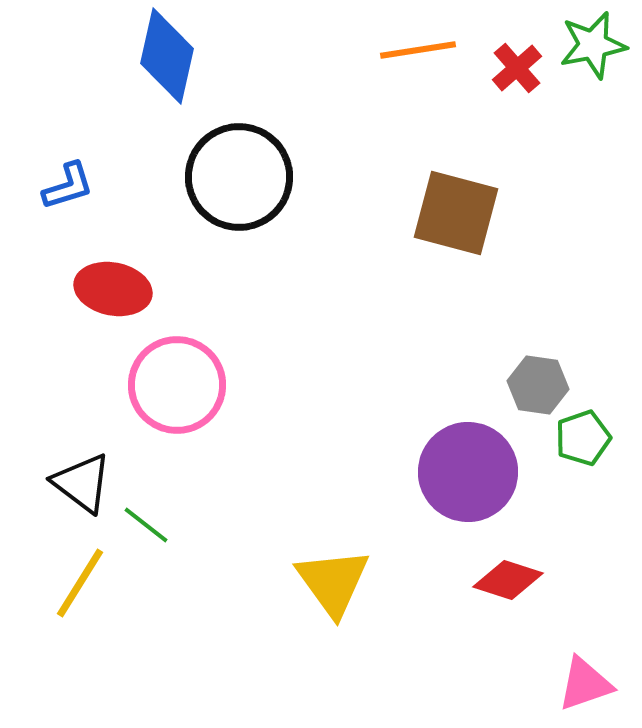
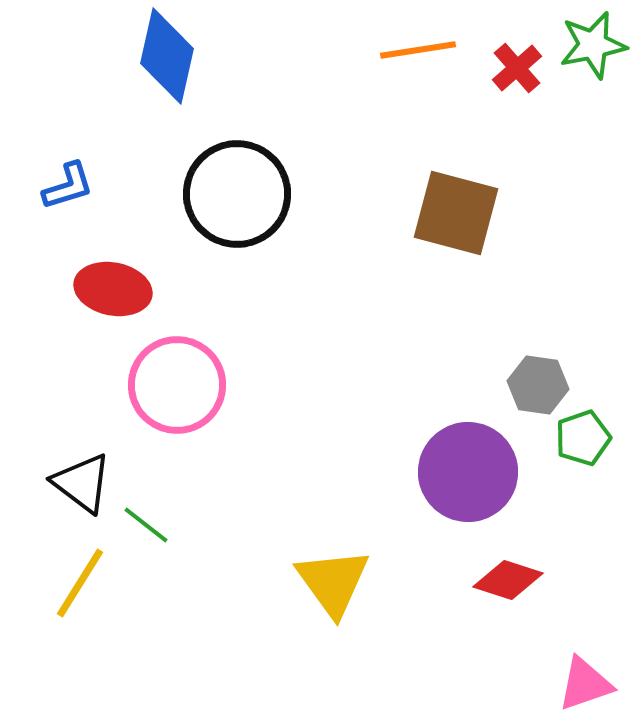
black circle: moved 2 px left, 17 px down
